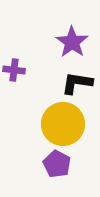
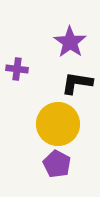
purple star: moved 2 px left
purple cross: moved 3 px right, 1 px up
yellow circle: moved 5 px left
